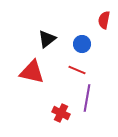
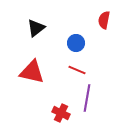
black triangle: moved 11 px left, 11 px up
blue circle: moved 6 px left, 1 px up
